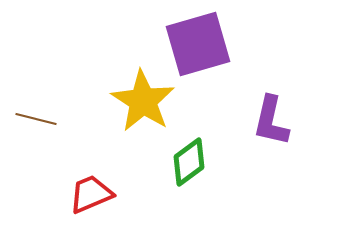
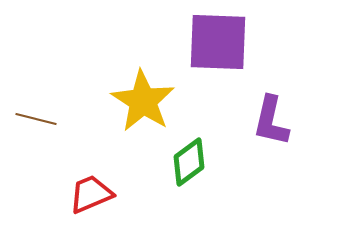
purple square: moved 20 px right, 2 px up; rotated 18 degrees clockwise
